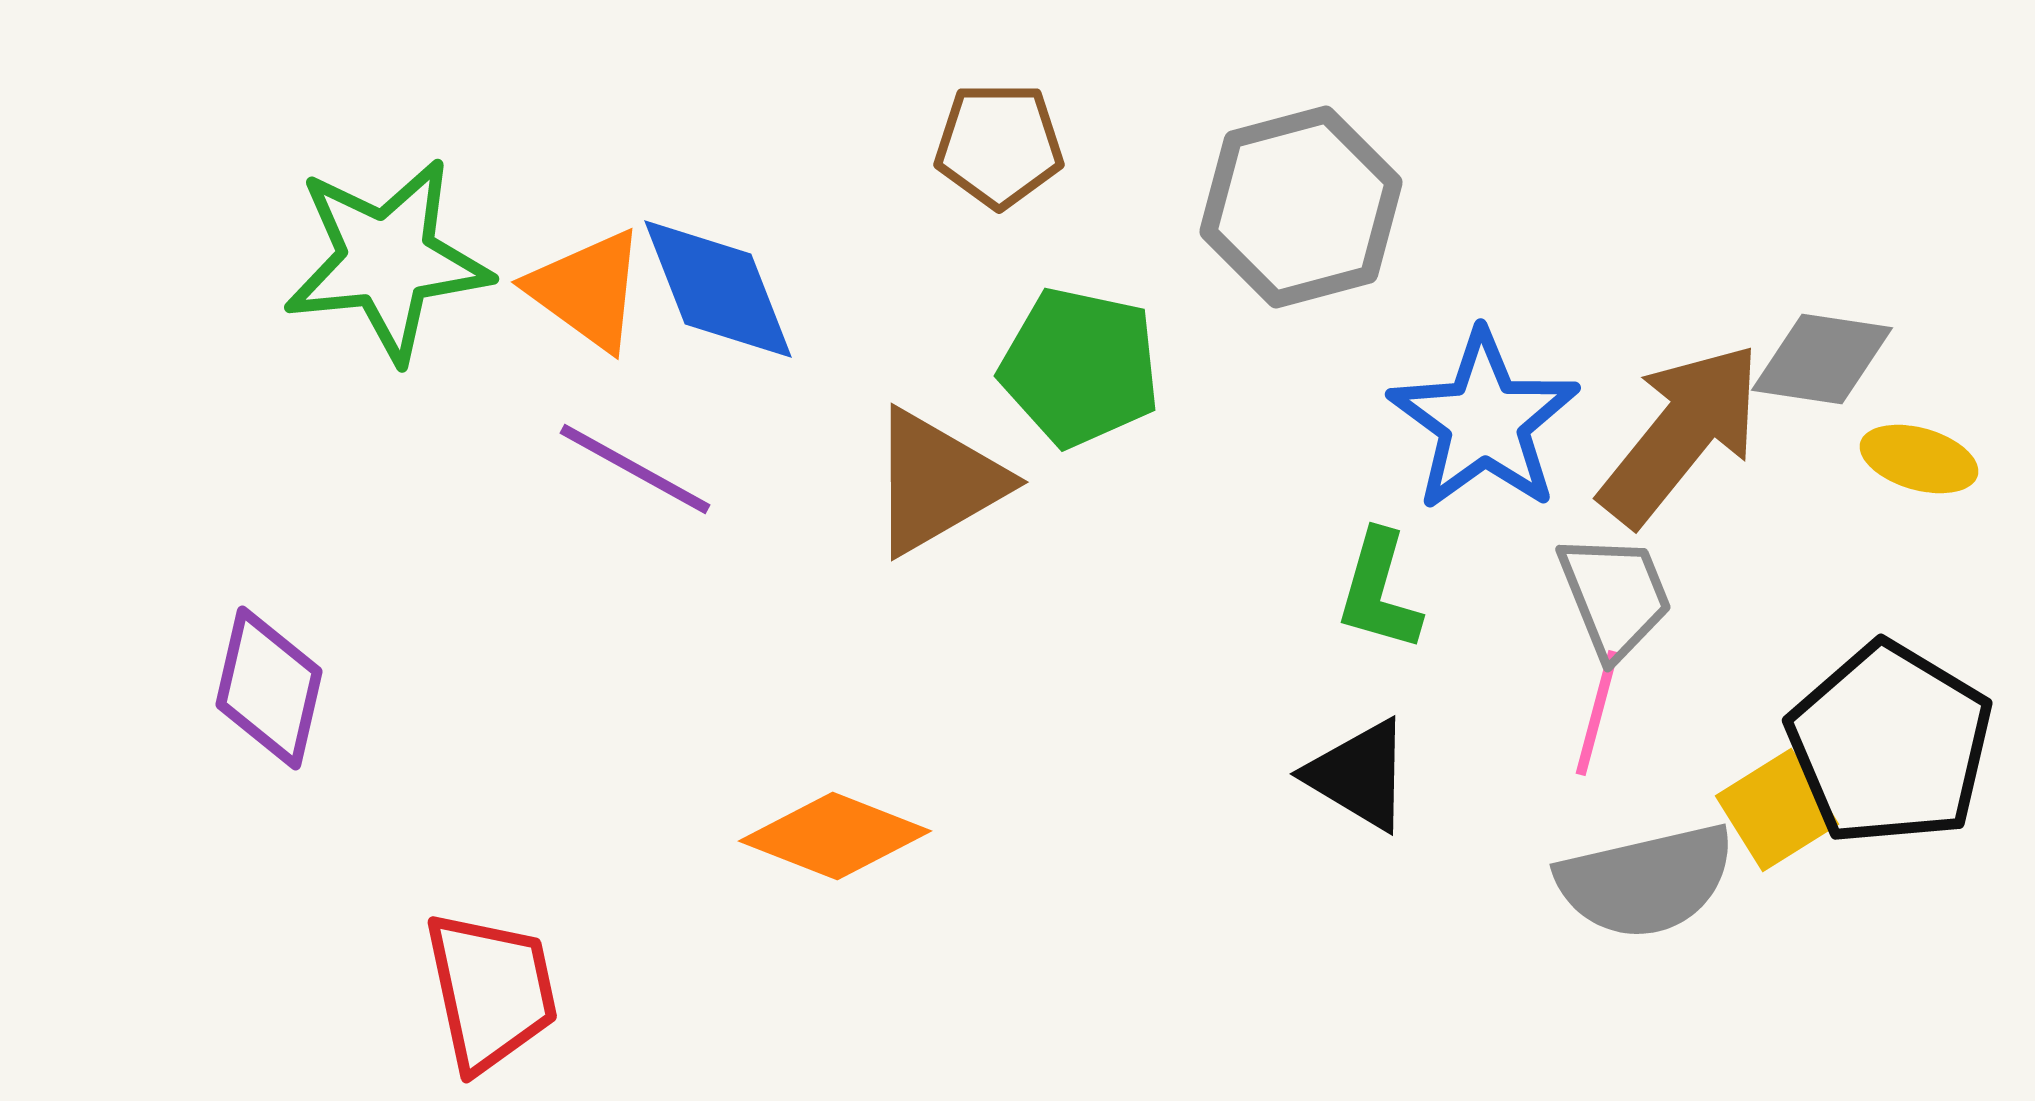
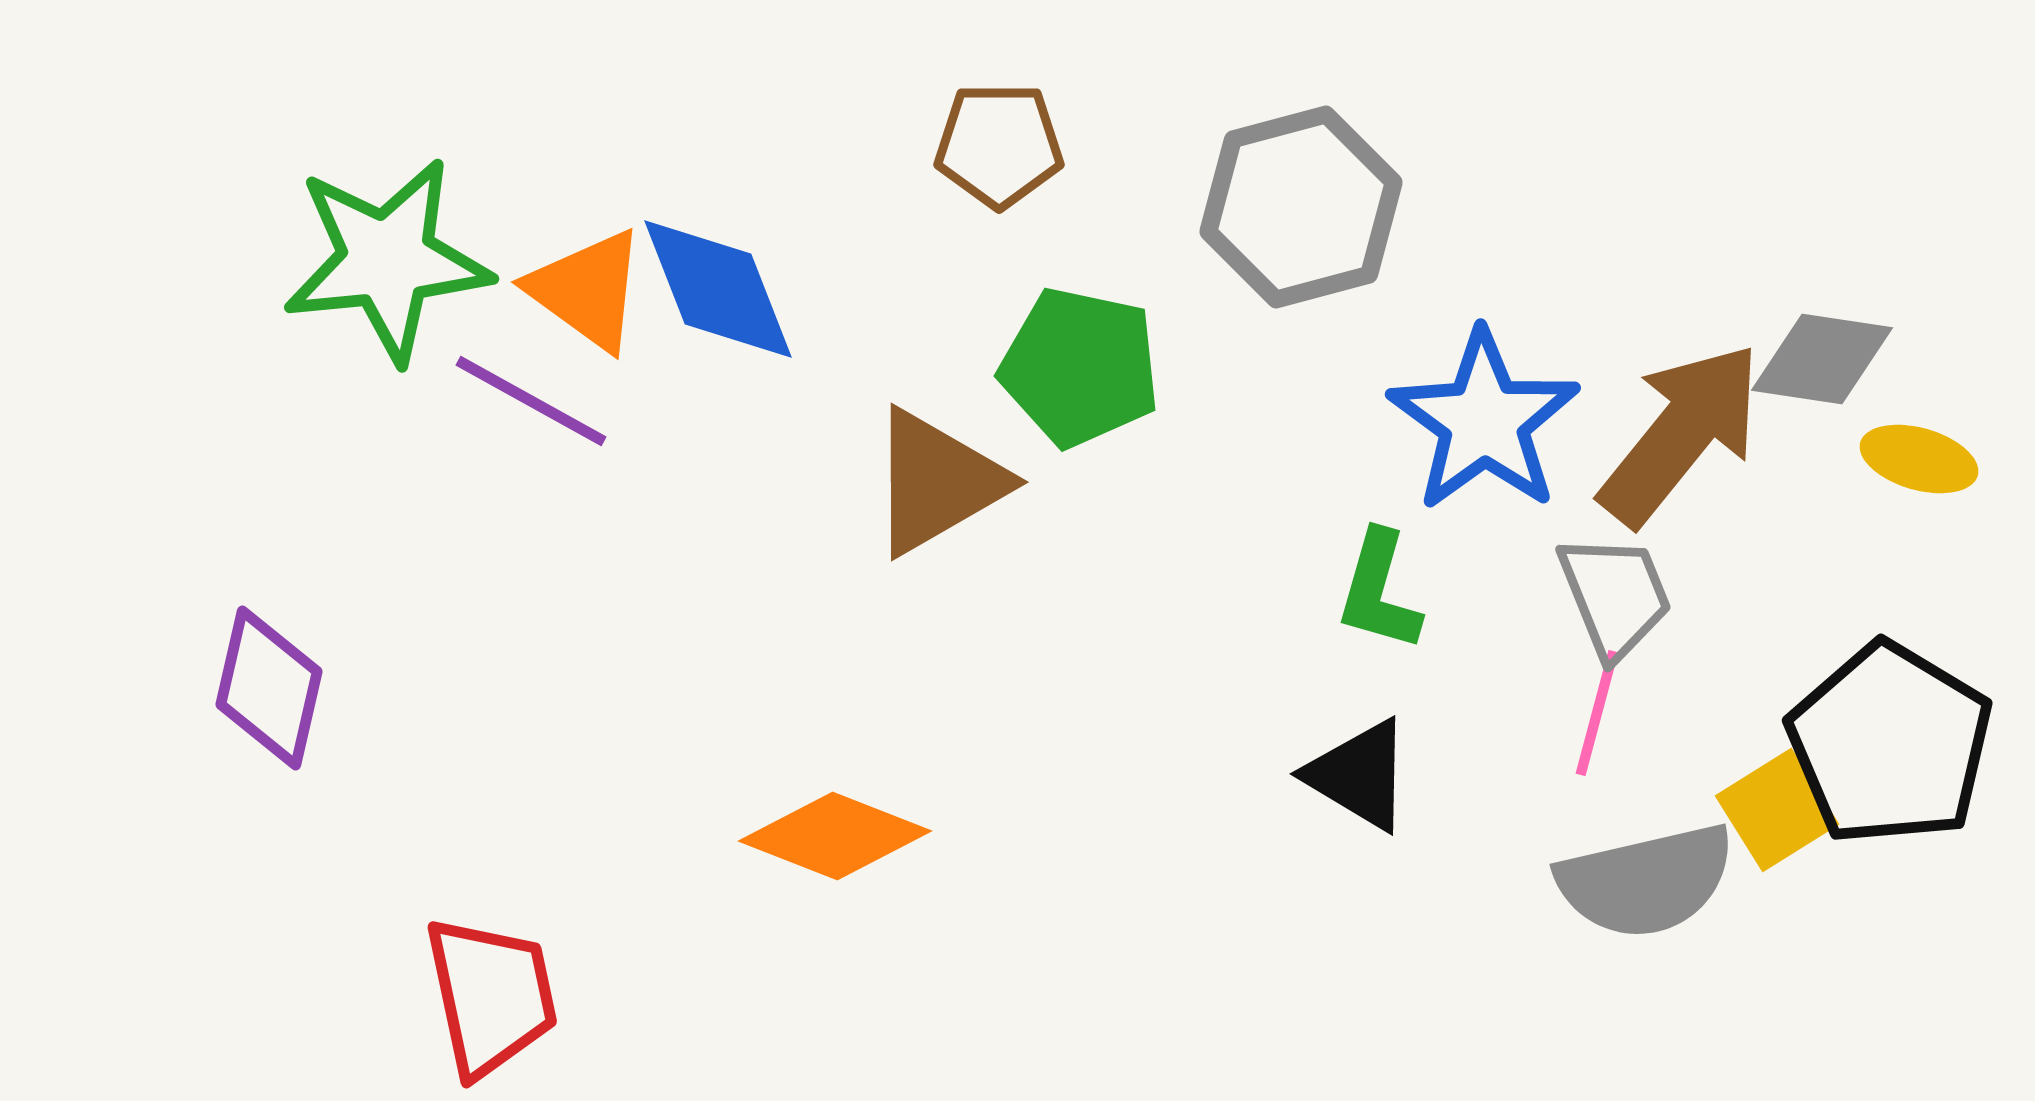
purple line: moved 104 px left, 68 px up
red trapezoid: moved 5 px down
